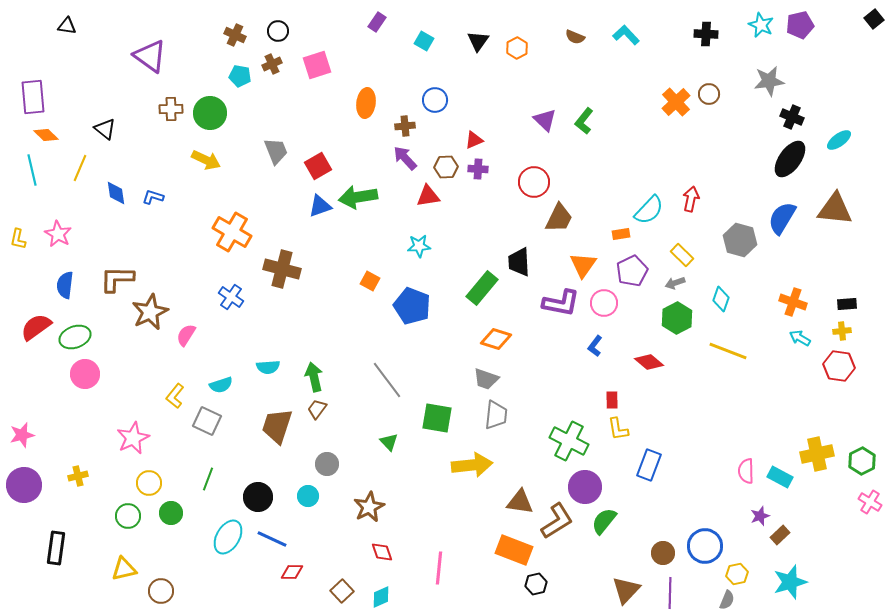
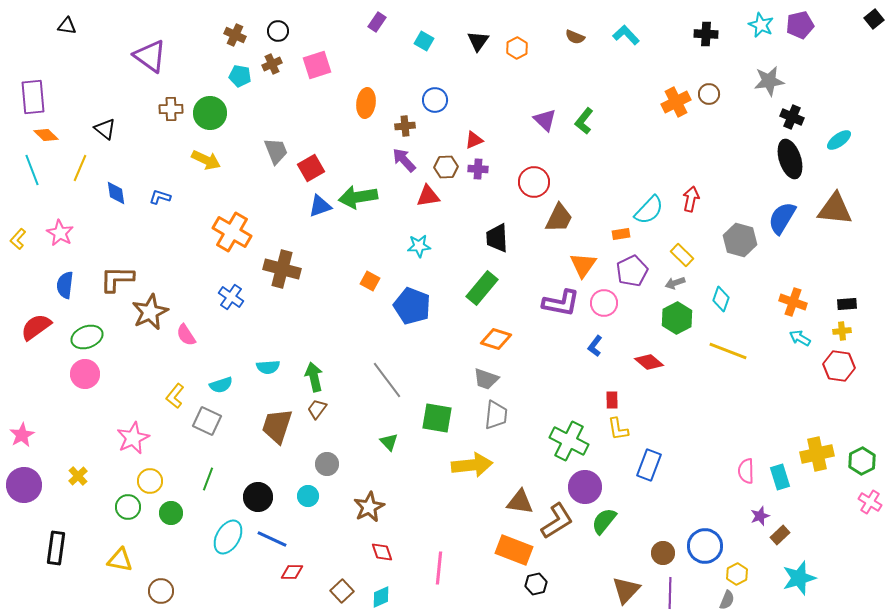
orange cross at (676, 102): rotated 16 degrees clockwise
purple arrow at (405, 158): moved 1 px left, 2 px down
black ellipse at (790, 159): rotated 54 degrees counterclockwise
red square at (318, 166): moved 7 px left, 2 px down
cyan line at (32, 170): rotated 8 degrees counterclockwise
blue L-shape at (153, 197): moved 7 px right
pink star at (58, 234): moved 2 px right, 1 px up
yellow L-shape at (18, 239): rotated 30 degrees clockwise
black trapezoid at (519, 262): moved 22 px left, 24 px up
pink semicircle at (186, 335): rotated 65 degrees counterclockwise
green ellipse at (75, 337): moved 12 px right
pink star at (22, 435): rotated 15 degrees counterclockwise
yellow cross at (78, 476): rotated 30 degrees counterclockwise
cyan rectangle at (780, 477): rotated 45 degrees clockwise
yellow circle at (149, 483): moved 1 px right, 2 px up
green circle at (128, 516): moved 9 px up
yellow triangle at (124, 569): moved 4 px left, 9 px up; rotated 24 degrees clockwise
yellow hexagon at (737, 574): rotated 15 degrees counterclockwise
cyan star at (790, 582): moved 9 px right, 4 px up
